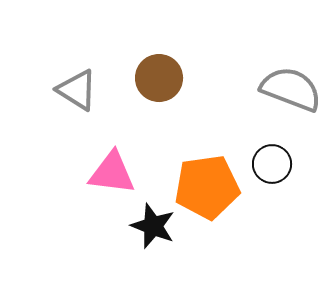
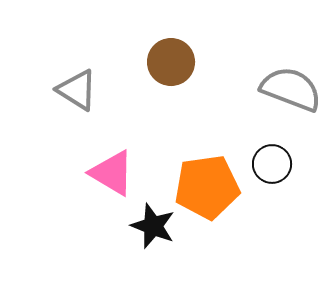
brown circle: moved 12 px right, 16 px up
pink triangle: rotated 24 degrees clockwise
